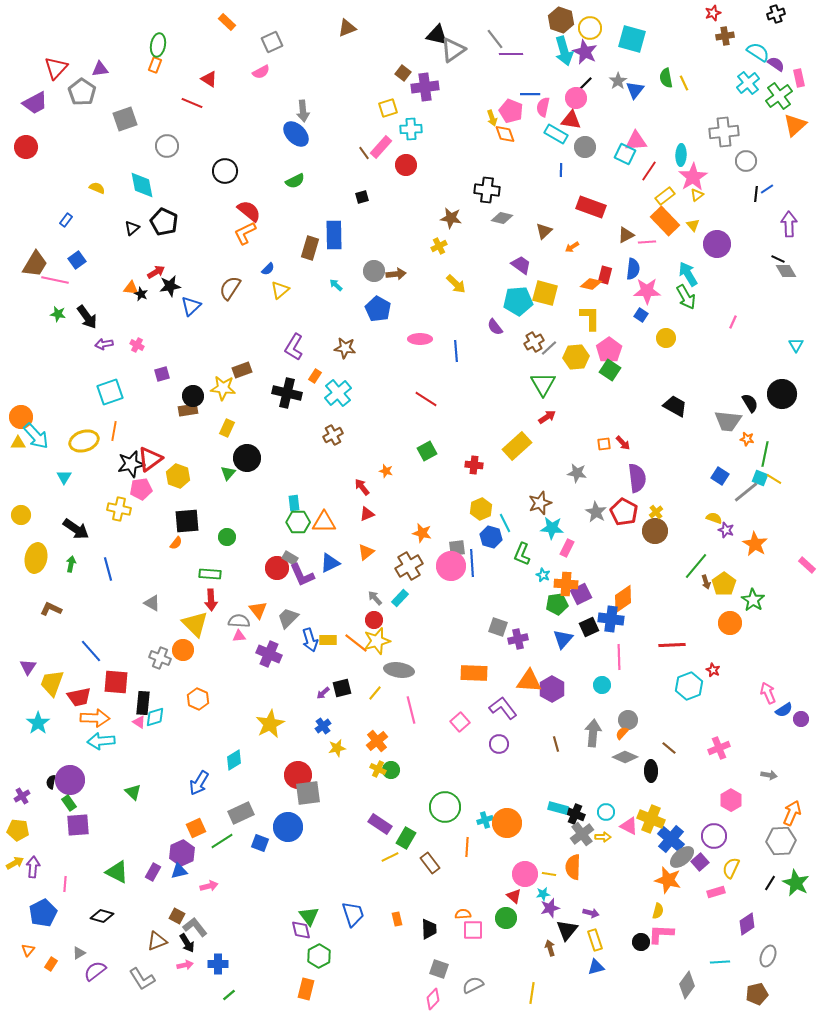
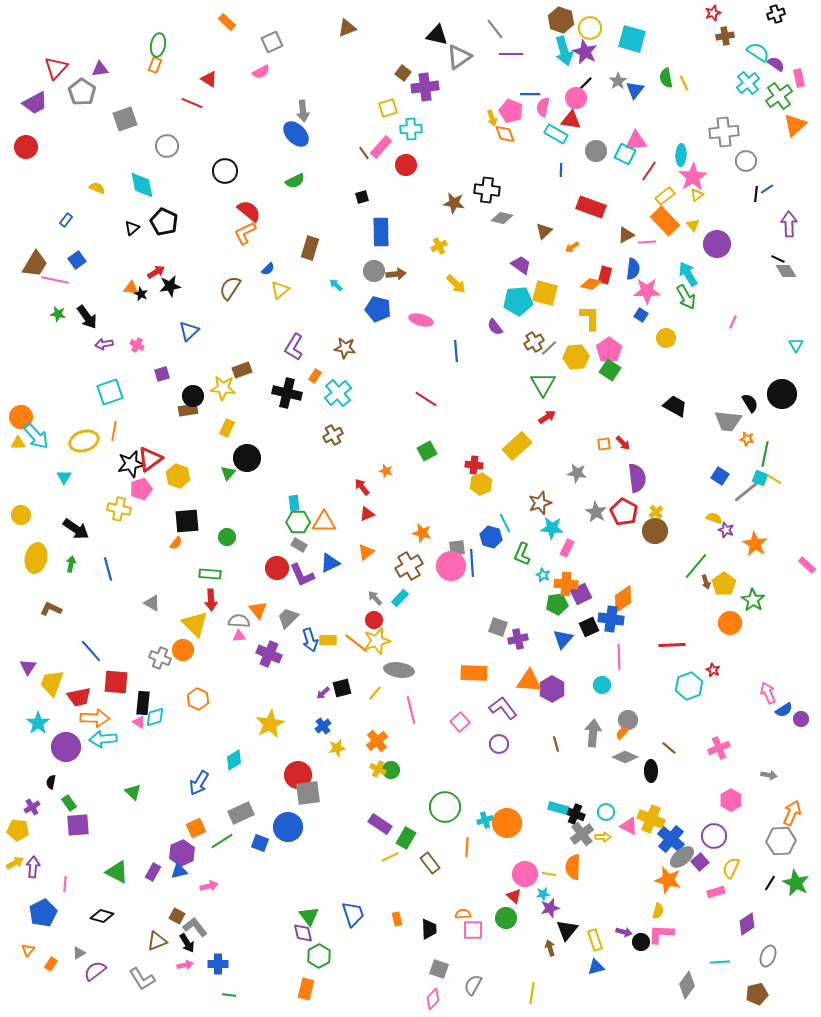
gray line at (495, 39): moved 10 px up
gray triangle at (453, 50): moved 6 px right, 7 px down
gray circle at (585, 147): moved 11 px right, 4 px down
brown star at (451, 218): moved 3 px right, 15 px up
blue rectangle at (334, 235): moved 47 px right, 3 px up
blue triangle at (191, 306): moved 2 px left, 25 px down
blue pentagon at (378, 309): rotated 15 degrees counterclockwise
pink ellipse at (420, 339): moved 1 px right, 19 px up; rotated 15 degrees clockwise
pink pentagon at (141, 489): rotated 10 degrees counterclockwise
yellow hexagon at (481, 509): moved 25 px up
gray rectangle at (290, 558): moved 9 px right, 13 px up
cyan arrow at (101, 741): moved 2 px right, 2 px up
purple circle at (70, 780): moved 4 px left, 33 px up
purple cross at (22, 796): moved 10 px right, 11 px down
purple arrow at (591, 913): moved 33 px right, 19 px down
purple diamond at (301, 930): moved 2 px right, 3 px down
gray semicircle at (473, 985): rotated 35 degrees counterclockwise
green line at (229, 995): rotated 48 degrees clockwise
